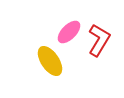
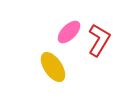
yellow ellipse: moved 3 px right, 6 px down
